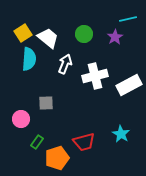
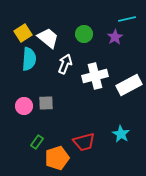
cyan line: moved 1 px left
pink circle: moved 3 px right, 13 px up
